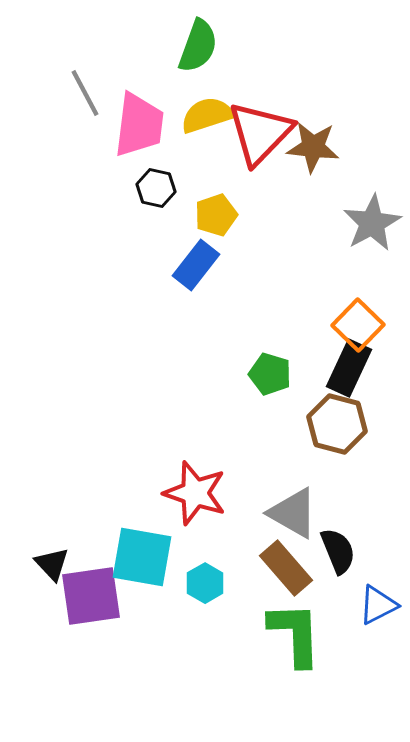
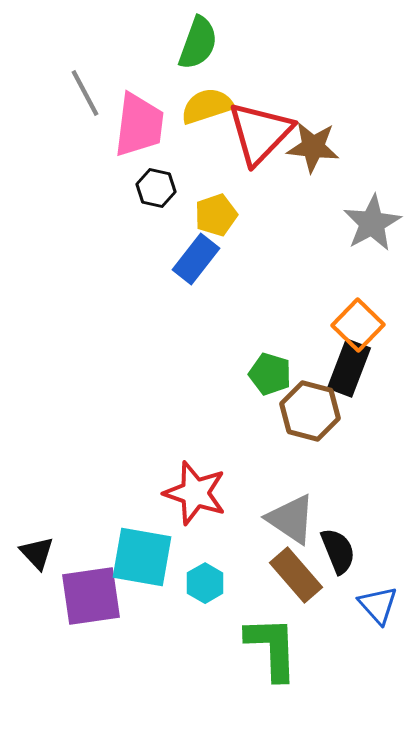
green semicircle: moved 3 px up
yellow semicircle: moved 9 px up
blue rectangle: moved 6 px up
black rectangle: rotated 4 degrees counterclockwise
brown hexagon: moved 27 px left, 13 px up
gray triangle: moved 2 px left, 6 px down; rotated 4 degrees clockwise
black triangle: moved 15 px left, 11 px up
brown rectangle: moved 10 px right, 7 px down
blue triangle: rotated 45 degrees counterclockwise
green L-shape: moved 23 px left, 14 px down
